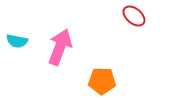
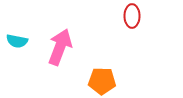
red ellipse: moved 2 px left; rotated 50 degrees clockwise
